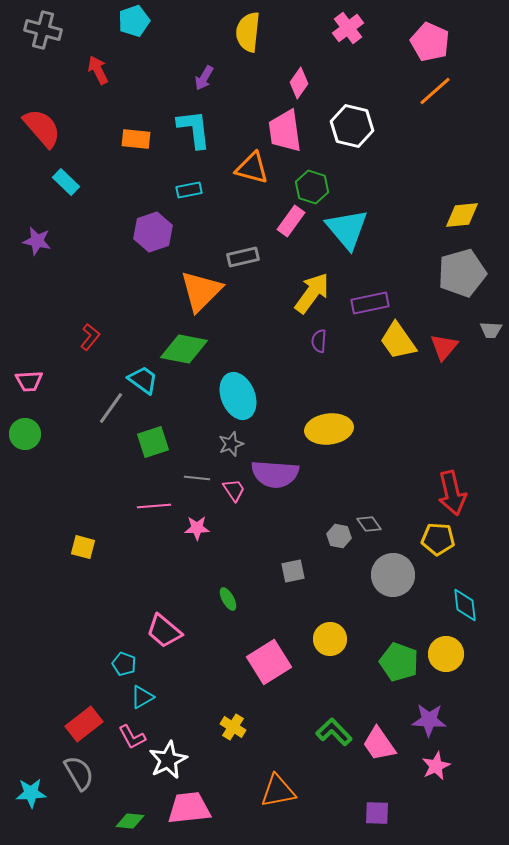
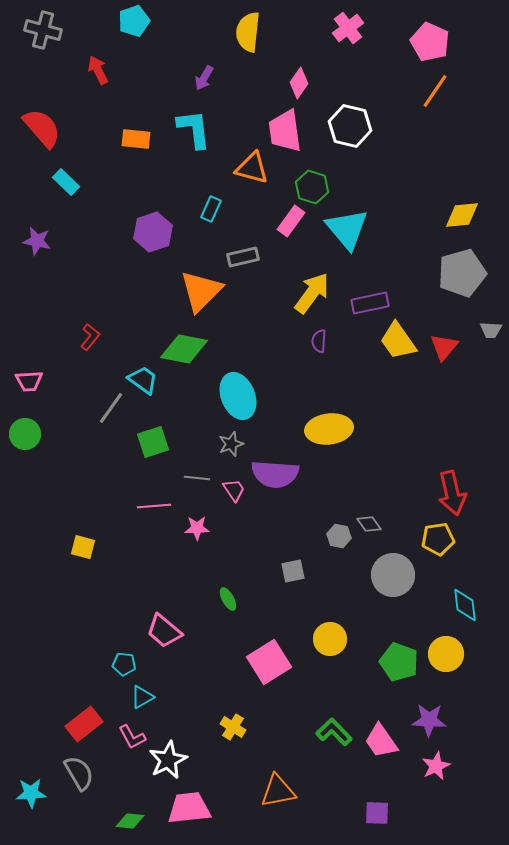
orange line at (435, 91): rotated 15 degrees counterclockwise
white hexagon at (352, 126): moved 2 px left
cyan rectangle at (189, 190): moved 22 px right, 19 px down; rotated 55 degrees counterclockwise
yellow pentagon at (438, 539): rotated 12 degrees counterclockwise
cyan pentagon at (124, 664): rotated 15 degrees counterclockwise
pink trapezoid at (379, 744): moved 2 px right, 3 px up
